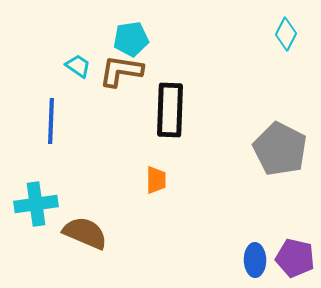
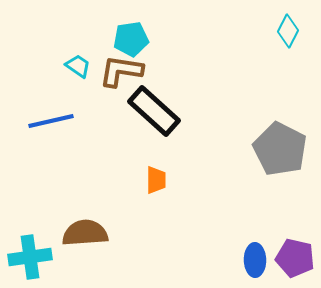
cyan diamond: moved 2 px right, 3 px up
black rectangle: moved 16 px left, 1 px down; rotated 50 degrees counterclockwise
blue line: rotated 75 degrees clockwise
cyan cross: moved 6 px left, 53 px down
brown semicircle: rotated 27 degrees counterclockwise
